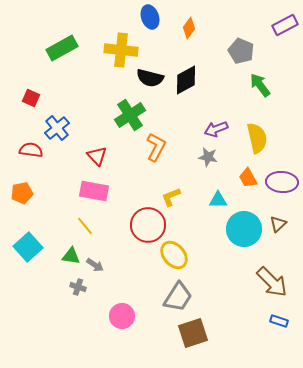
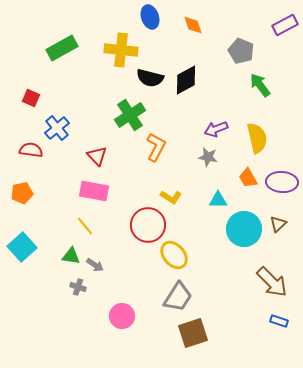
orange diamond: moved 4 px right, 3 px up; rotated 55 degrees counterclockwise
yellow L-shape: rotated 125 degrees counterclockwise
cyan square: moved 6 px left
